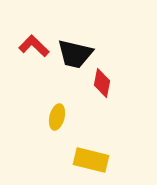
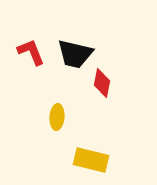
red L-shape: moved 3 px left, 6 px down; rotated 24 degrees clockwise
yellow ellipse: rotated 10 degrees counterclockwise
